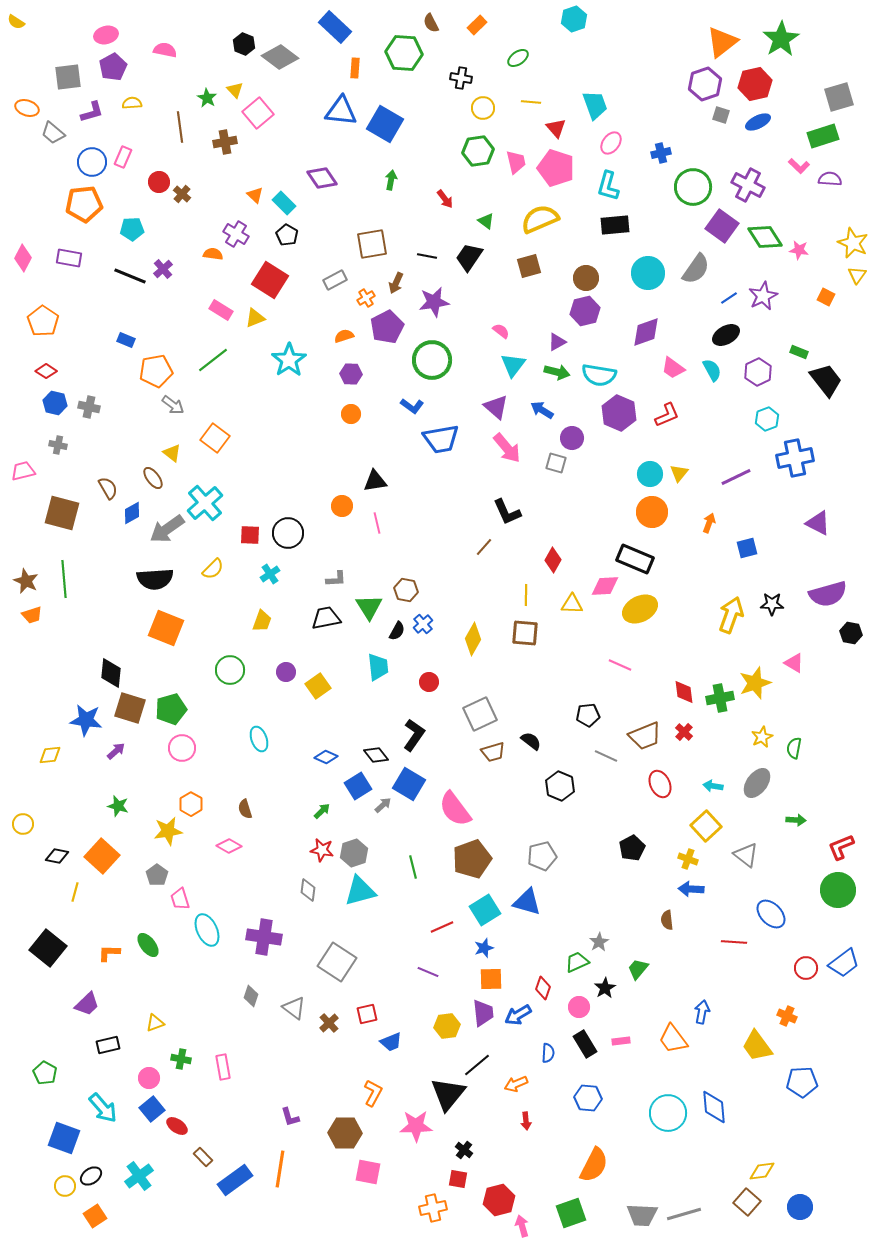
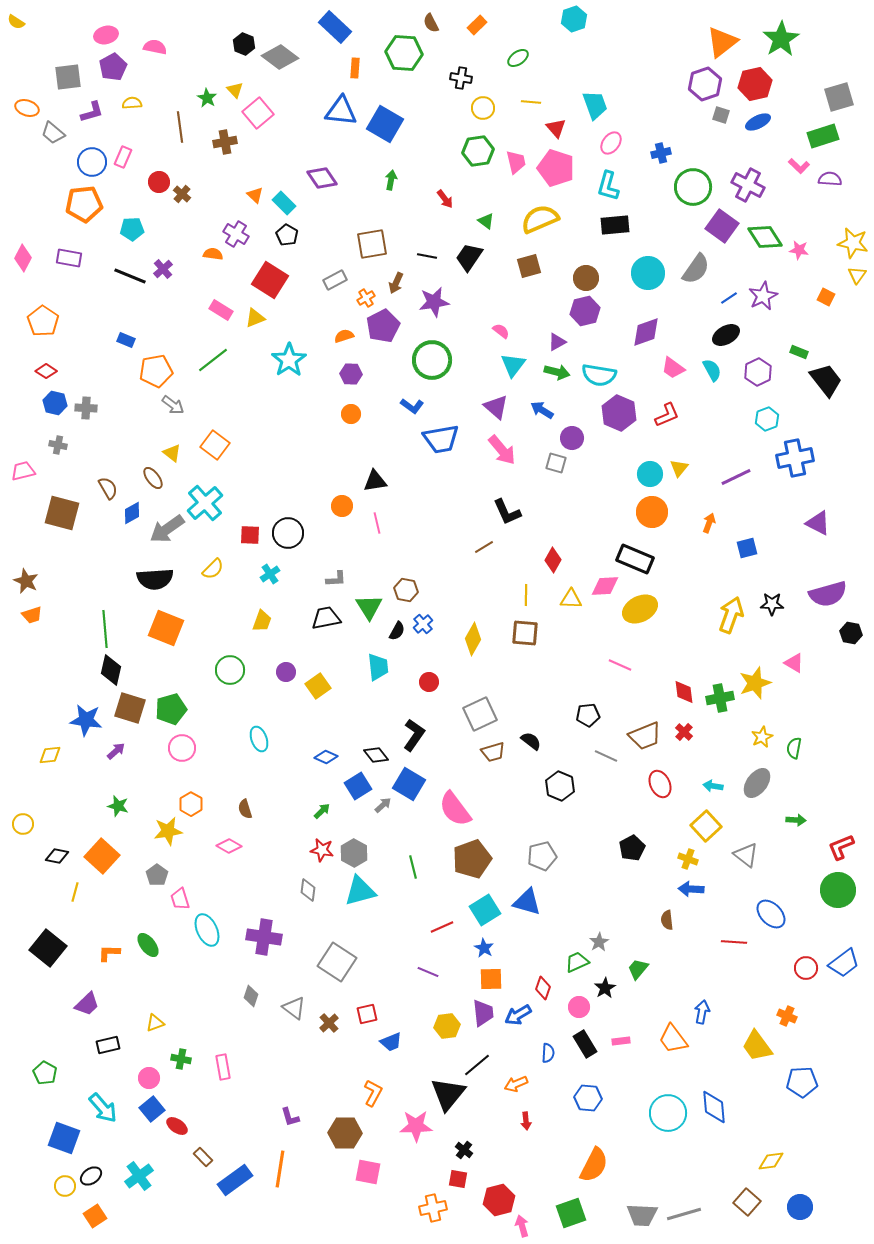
pink semicircle at (165, 50): moved 10 px left, 3 px up
yellow star at (853, 243): rotated 12 degrees counterclockwise
purple pentagon at (387, 327): moved 4 px left, 1 px up
gray cross at (89, 407): moved 3 px left, 1 px down; rotated 10 degrees counterclockwise
orange square at (215, 438): moved 7 px down
pink arrow at (507, 448): moved 5 px left, 2 px down
yellow triangle at (679, 473): moved 5 px up
brown line at (484, 547): rotated 18 degrees clockwise
green line at (64, 579): moved 41 px right, 50 px down
yellow triangle at (572, 604): moved 1 px left, 5 px up
black diamond at (111, 673): moved 3 px up; rotated 8 degrees clockwise
gray hexagon at (354, 853): rotated 12 degrees counterclockwise
blue star at (484, 948): rotated 24 degrees counterclockwise
yellow diamond at (762, 1171): moved 9 px right, 10 px up
